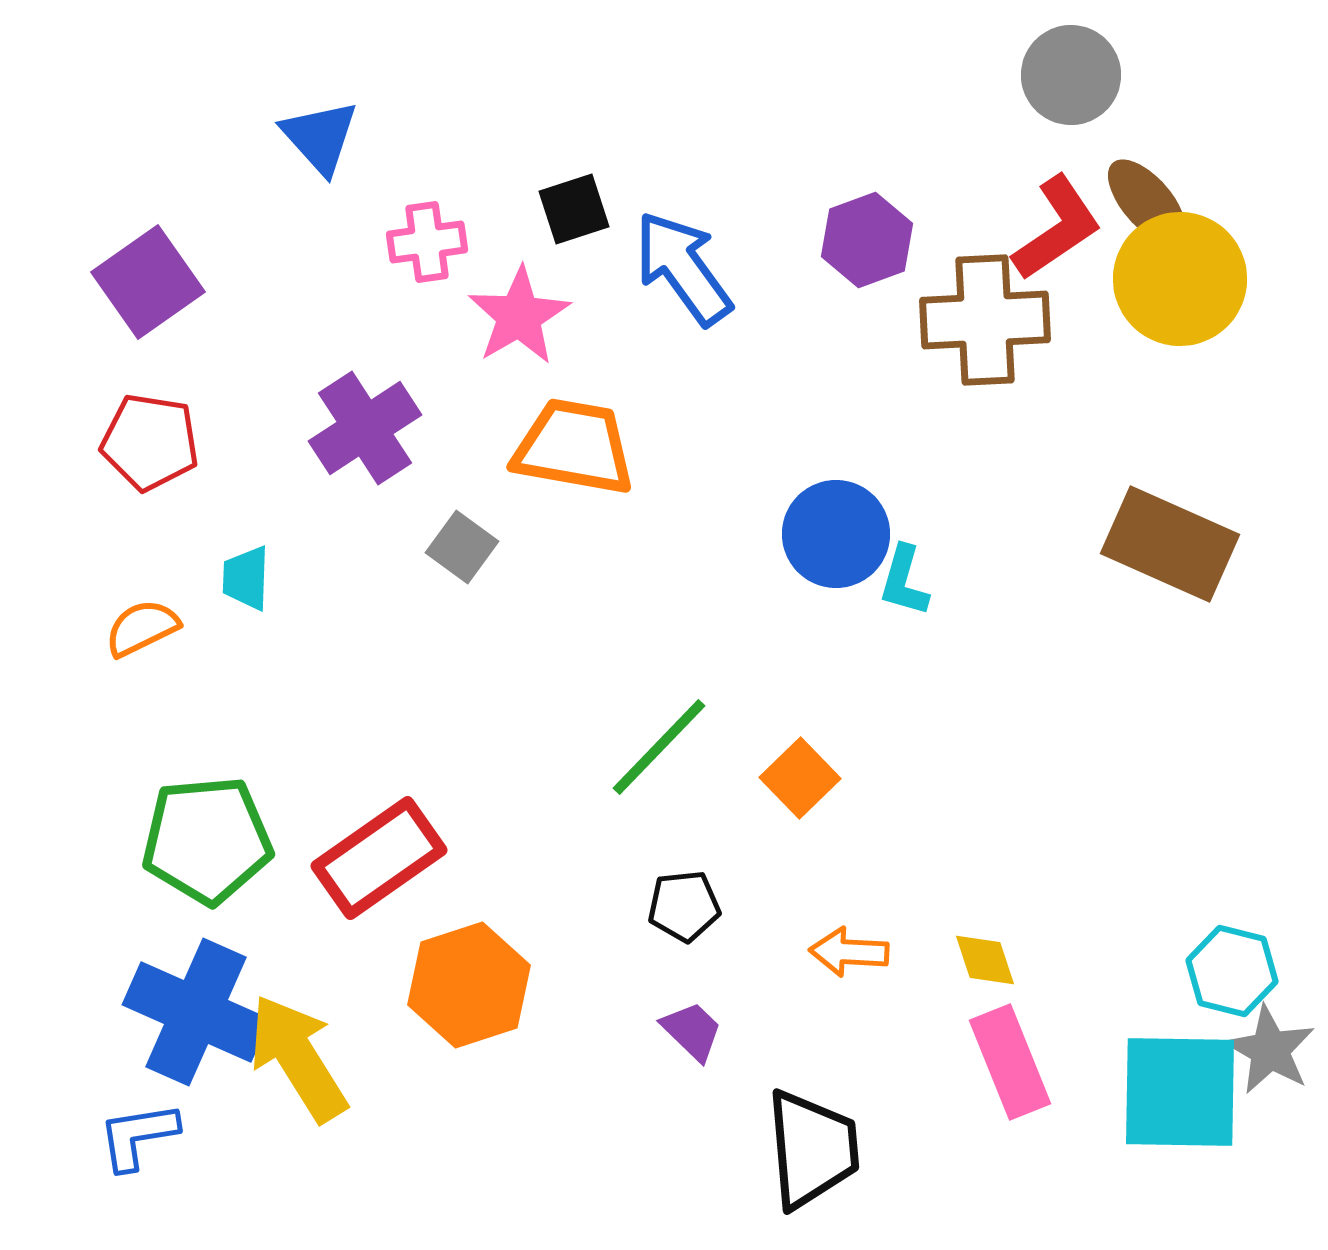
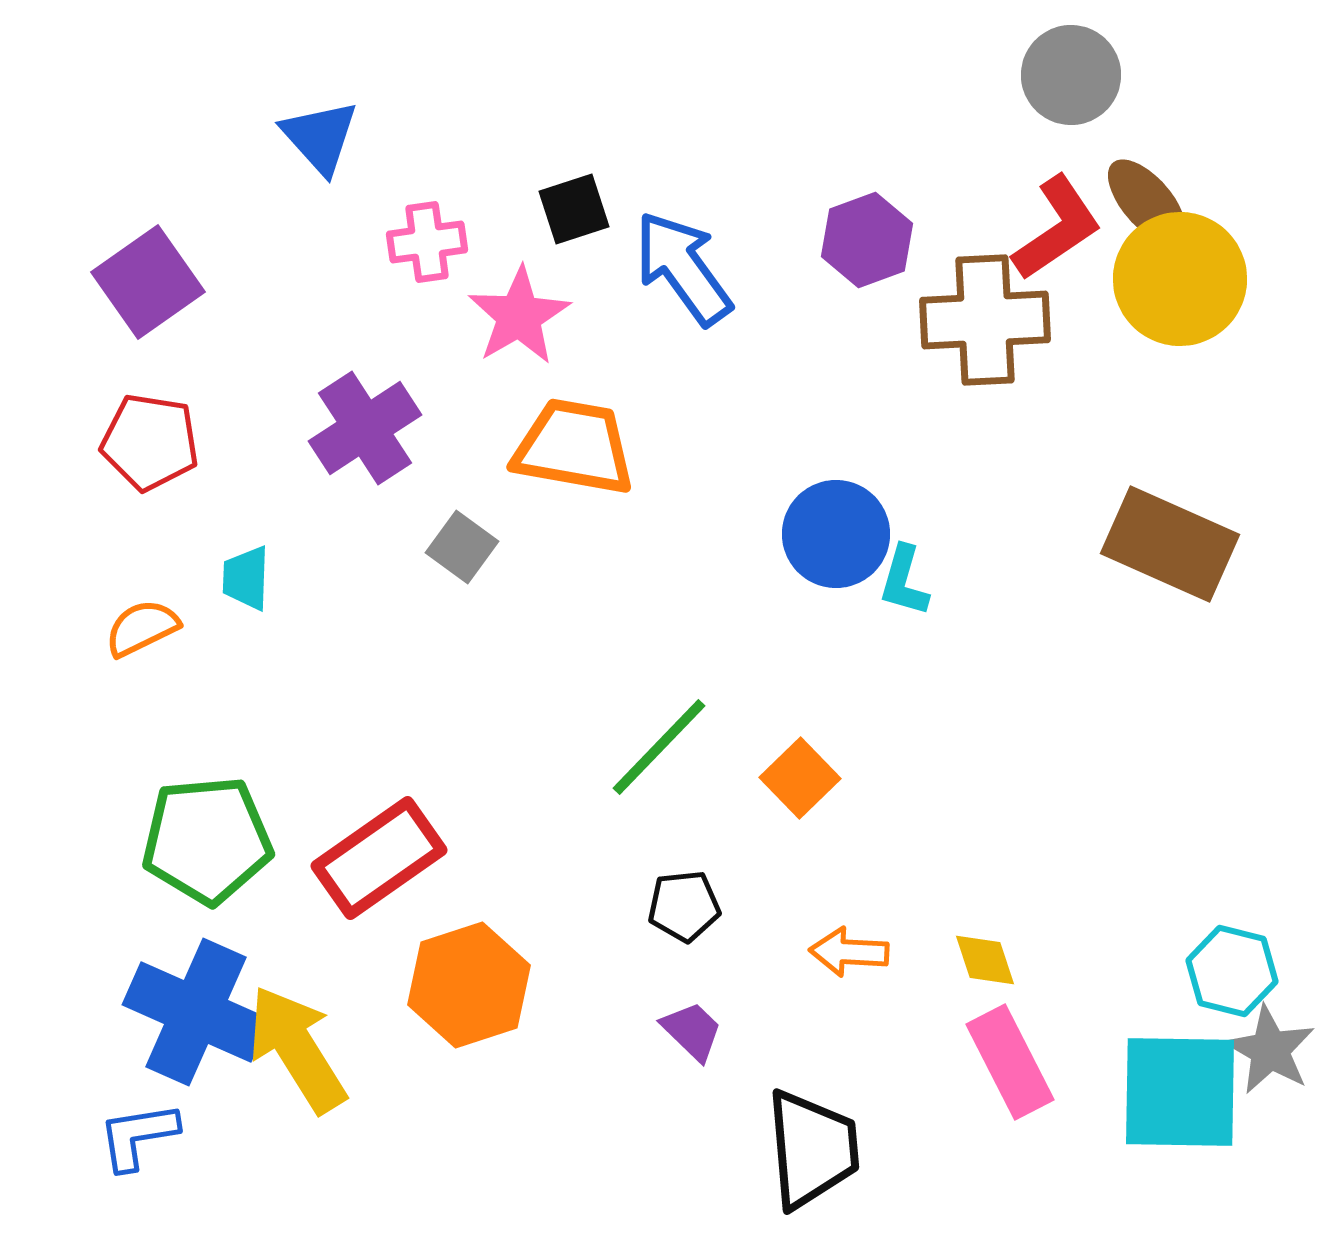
yellow arrow: moved 1 px left, 9 px up
pink rectangle: rotated 5 degrees counterclockwise
